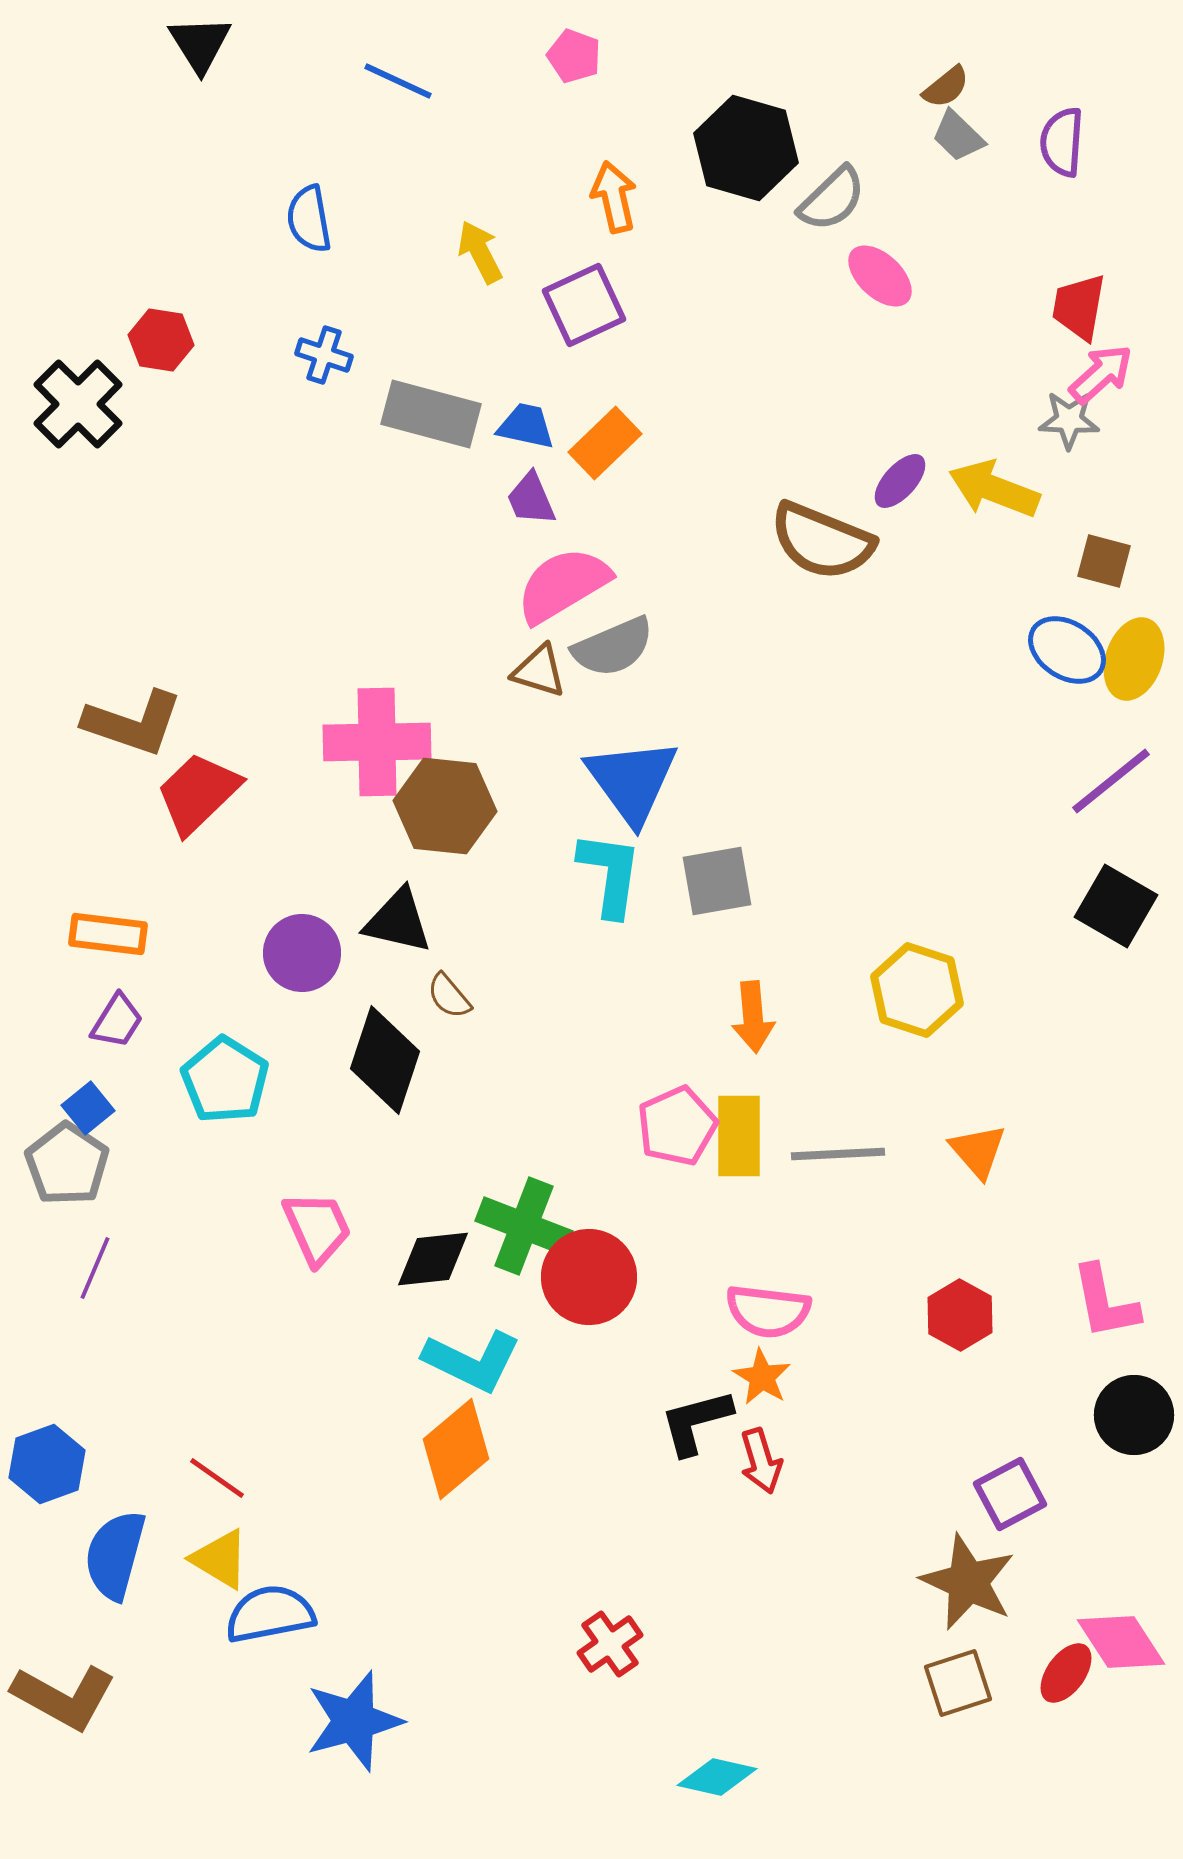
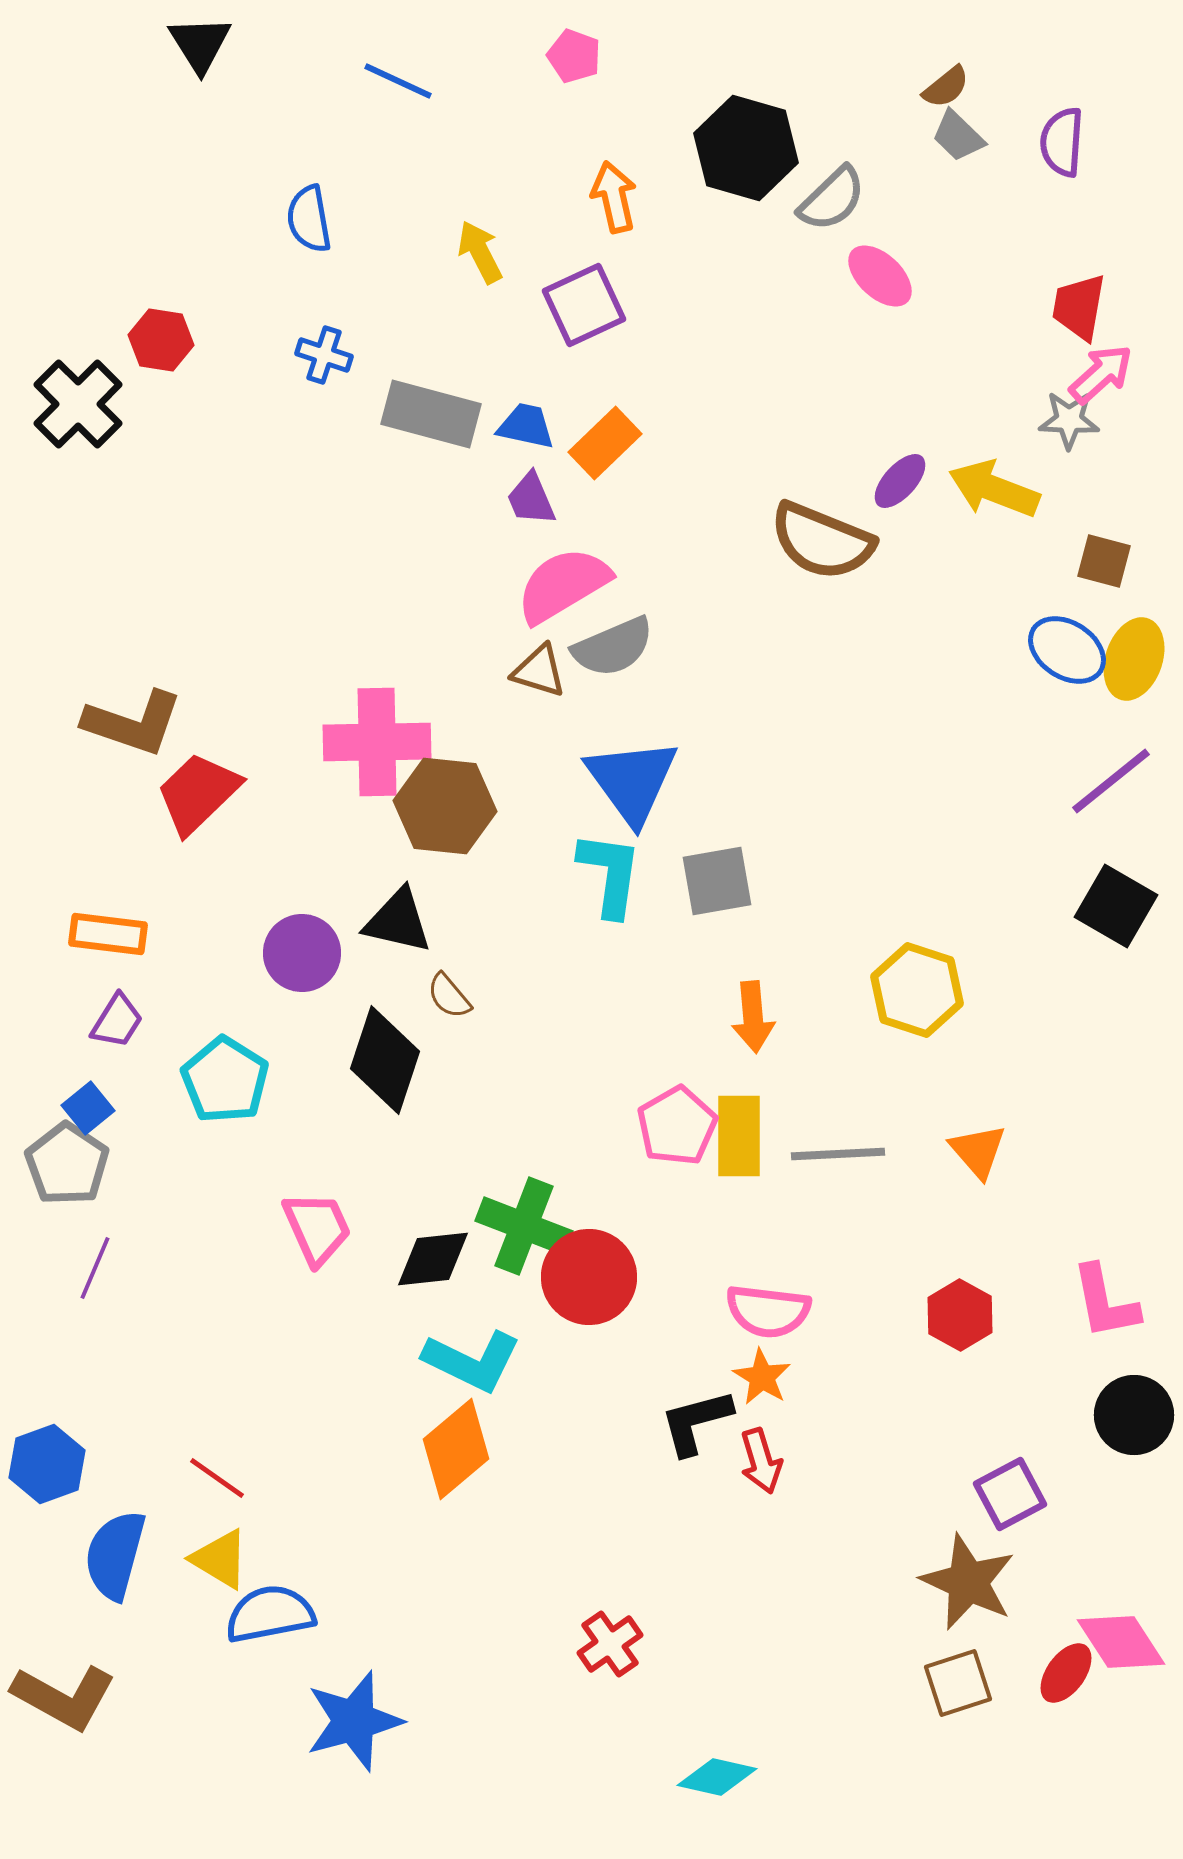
pink pentagon at (677, 1126): rotated 6 degrees counterclockwise
